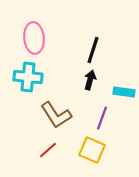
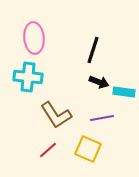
black arrow: moved 9 px right, 2 px down; rotated 96 degrees clockwise
purple line: rotated 60 degrees clockwise
yellow square: moved 4 px left, 1 px up
